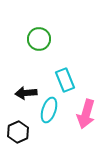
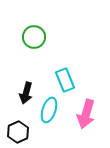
green circle: moved 5 px left, 2 px up
black arrow: rotated 70 degrees counterclockwise
